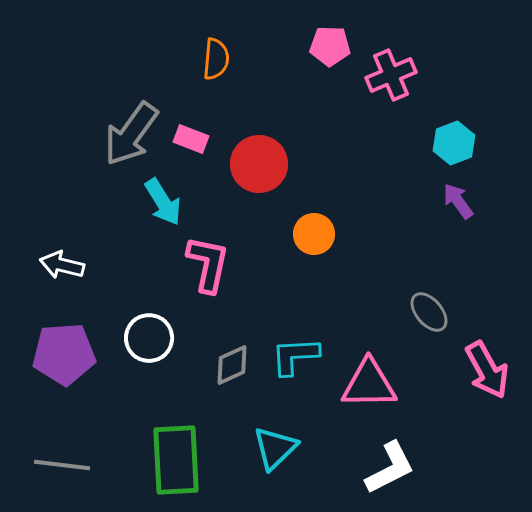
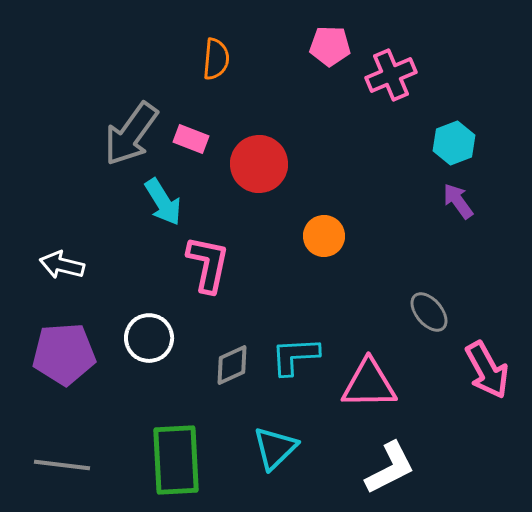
orange circle: moved 10 px right, 2 px down
